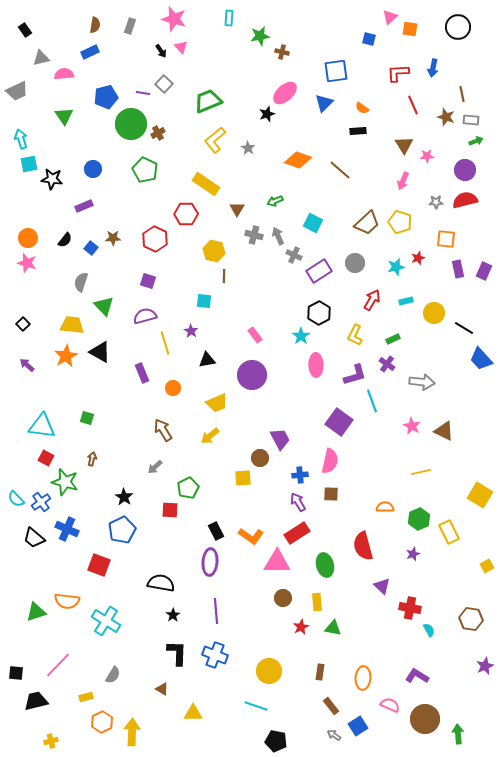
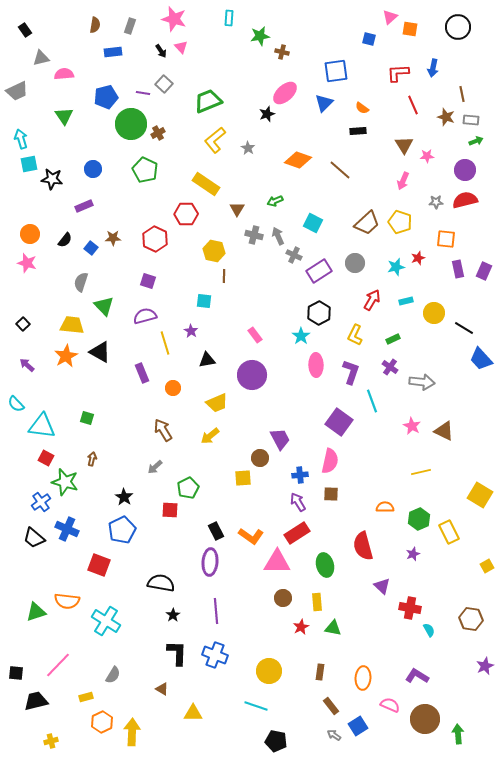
blue rectangle at (90, 52): moved 23 px right; rotated 18 degrees clockwise
orange circle at (28, 238): moved 2 px right, 4 px up
purple cross at (387, 364): moved 3 px right, 3 px down
purple L-shape at (355, 375): moved 4 px left, 3 px up; rotated 55 degrees counterclockwise
cyan semicircle at (16, 499): moved 95 px up
